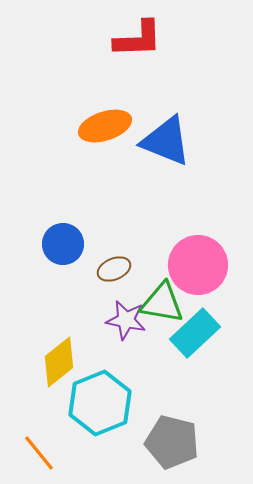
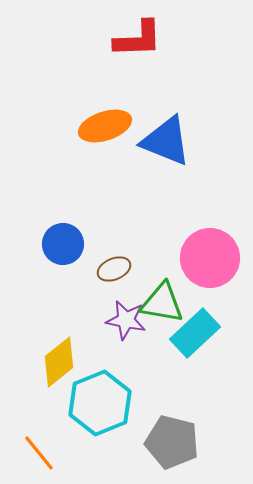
pink circle: moved 12 px right, 7 px up
